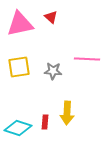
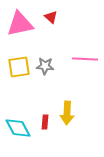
pink line: moved 2 px left
gray star: moved 8 px left, 5 px up
cyan diamond: rotated 44 degrees clockwise
